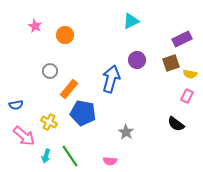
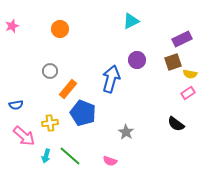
pink star: moved 23 px left; rotated 24 degrees clockwise
orange circle: moved 5 px left, 6 px up
brown square: moved 2 px right, 1 px up
orange rectangle: moved 1 px left
pink rectangle: moved 1 px right, 3 px up; rotated 32 degrees clockwise
blue pentagon: rotated 10 degrees clockwise
yellow cross: moved 1 px right, 1 px down; rotated 35 degrees counterclockwise
green line: rotated 15 degrees counterclockwise
pink semicircle: rotated 16 degrees clockwise
